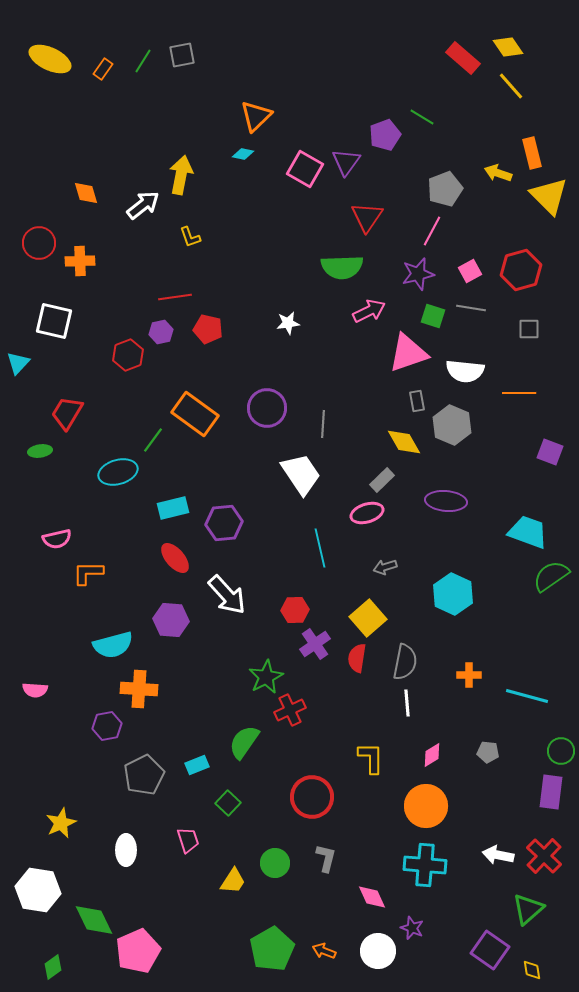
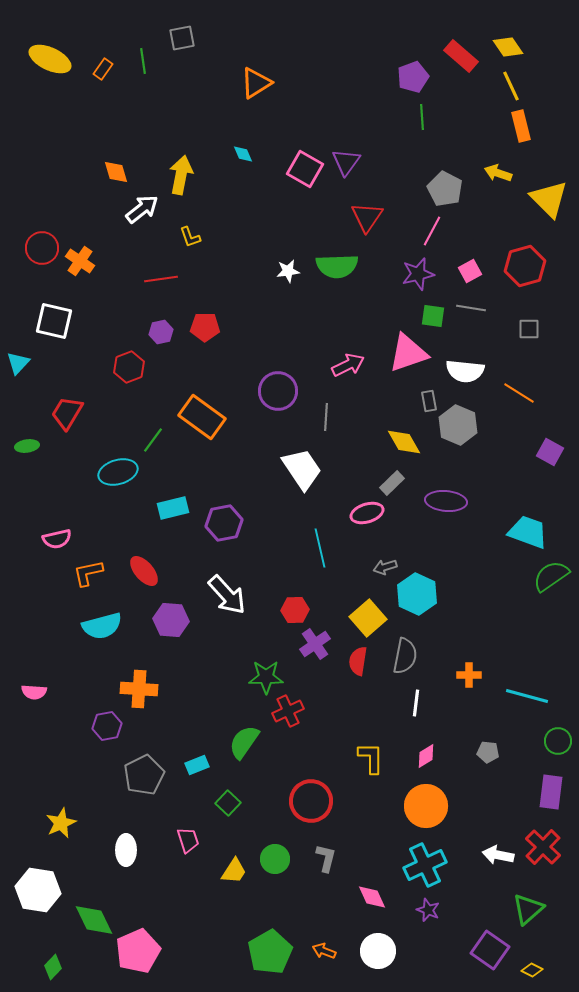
gray square at (182, 55): moved 17 px up
red rectangle at (463, 58): moved 2 px left, 2 px up
green line at (143, 61): rotated 40 degrees counterclockwise
yellow line at (511, 86): rotated 16 degrees clockwise
orange triangle at (256, 116): moved 33 px up; rotated 12 degrees clockwise
green line at (422, 117): rotated 55 degrees clockwise
purple pentagon at (385, 135): moved 28 px right, 58 px up
orange rectangle at (532, 153): moved 11 px left, 27 px up
cyan diamond at (243, 154): rotated 55 degrees clockwise
gray pentagon at (445, 189): rotated 24 degrees counterclockwise
orange diamond at (86, 193): moved 30 px right, 21 px up
yellow triangle at (549, 196): moved 3 px down
white arrow at (143, 205): moved 1 px left, 4 px down
red circle at (39, 243): moved 3 px right, 5 px down
orange cross at (80, 261): rotated 36 degrees clockwise
green semicircle at (342, 267): moved 5 px left, 1 px up
red hexagon at (521, 270): moved 4 px right, 4 px up
red line at (175, 297): moved 14 px left, 18 px up
pink arrow at (369, 311): moved 21 px left, 54 px down
green square at (433, 316): rotated 10 degrees counterclockwise
white star at (288, 323): moved 52 px up
red pentagon at (208, 329): moved 3 px left, 2 px up; rotated 12 degrees counterclockwise
red hexagon at (128, 355): moved 1 px right, 12 px down
orange line at (519, 393): rotated 32 degrees clockwise
gray rectangle at (417, 401): moved 12 px right
purple circle at (267, 408): moved 11 px right, 17 px up
orange rectangle at (195, 414): moved 7 px right, 3 px down
gray line at (323, 424): moved 3 px right, 7 px up
gray hexagon at (452, 425): moved 6 px right
green ellipse at (40, 451): moved 13 px left, 5 px up
purple square at (550, 452): rotated 8 degrees clockwise
white trapezoid at (301, 474): moved 1 px right, 5 px up
gray rectangle at (382, 480): moved 10 px right, 3 px down
purple hexagon at (224, 523): rotated 6 degrees counterclockwise
red ellipse at (175, 558): moved 31 px left, 13 px down
orange L-shape at (88, 573): rotated 12 degrees counterclockwise
cyan hexagon at (453, 594): moved 36 px left
cyan semicircle at (113, 645): moved 11 px left, 19 px up
red semicircle at (357, 658): moved 1 px right, 3 px down
gray semicircle at (405, 662): moved 6 px up
green star at (266, 677): rotated 28 degrees clockwise
pink semicircle at (35, 690): moved 1 px left, 2 px down
white line at (407, 703): moved 9 px right; rotated 12 degrees clockwise
red cross at (290, 710): moved 2 px left, 1 px down
green circle at (561, 751): moved 3 px left, 10 px up
pink diamond at (432, 755): moved 6 px left, 1 px down
red circle at (312, 797): moved 1 px left, 4 px down
red cross at (544, 856): moved 1 px left, 9 px up
green circle at (275, 863): moved 4 px up
cyan cross at (425, 865): rotated 30 degrees counterclockwise
yellow trapezoid at (233, 881): moved 1 px right, 10 px up
purple star at (412, 928): moved 16 px right, 18 px up
green pentagon at (272, 949): moved 2 px left, 3 px down
green diamond at (53, 967): rotated 10 degrees counterclockwise
yellow diamond at (532, 970): rotated 55 degrees counterclockwise
